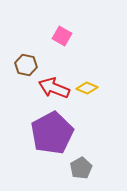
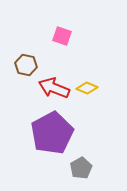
pink square: rotated 12 degrees counterclockwise
